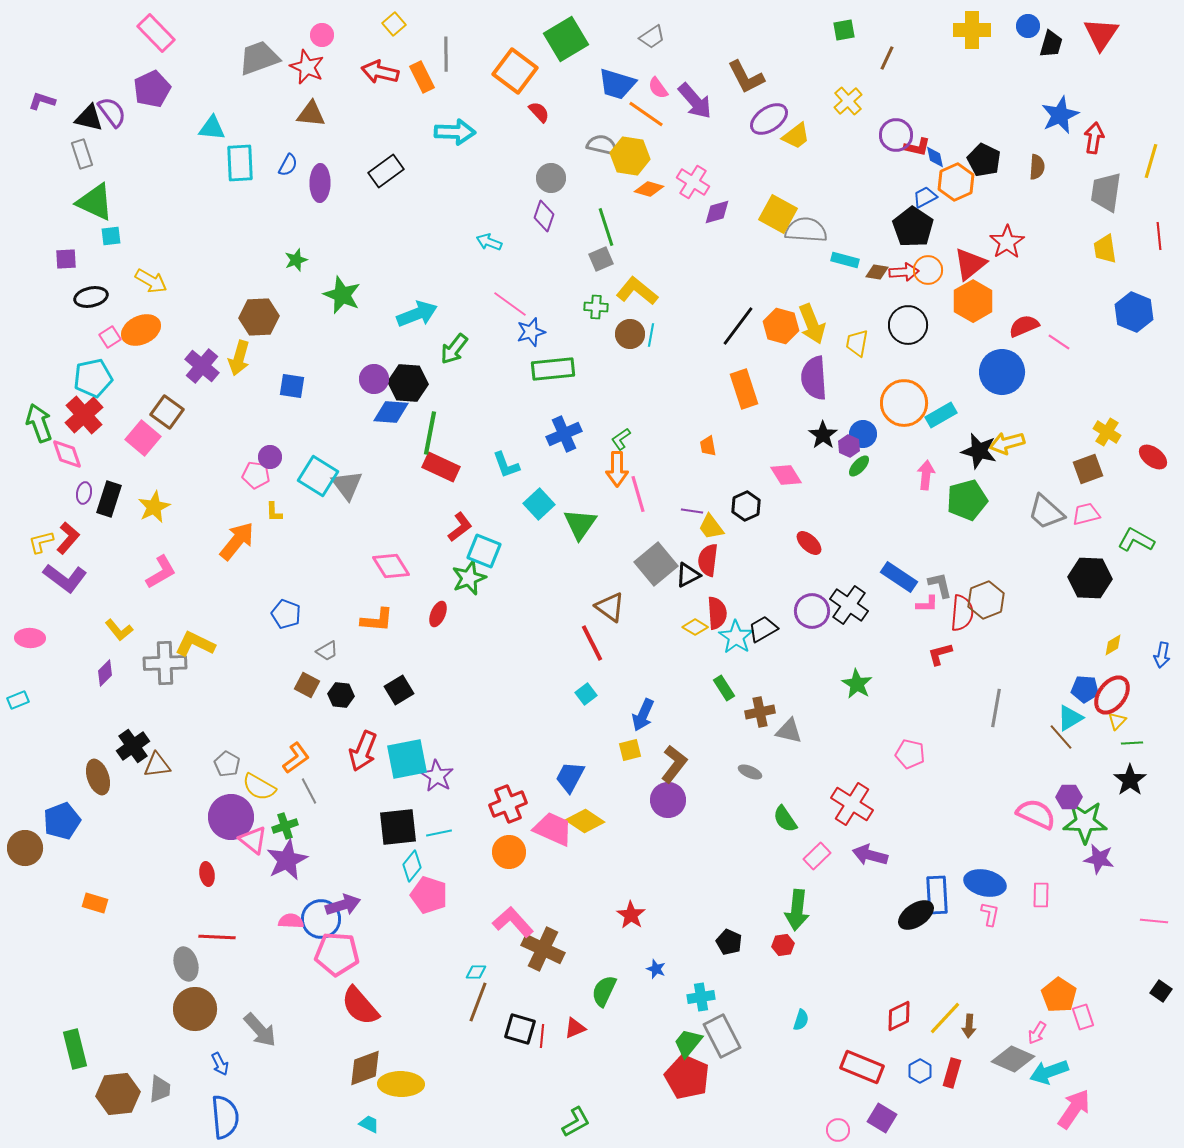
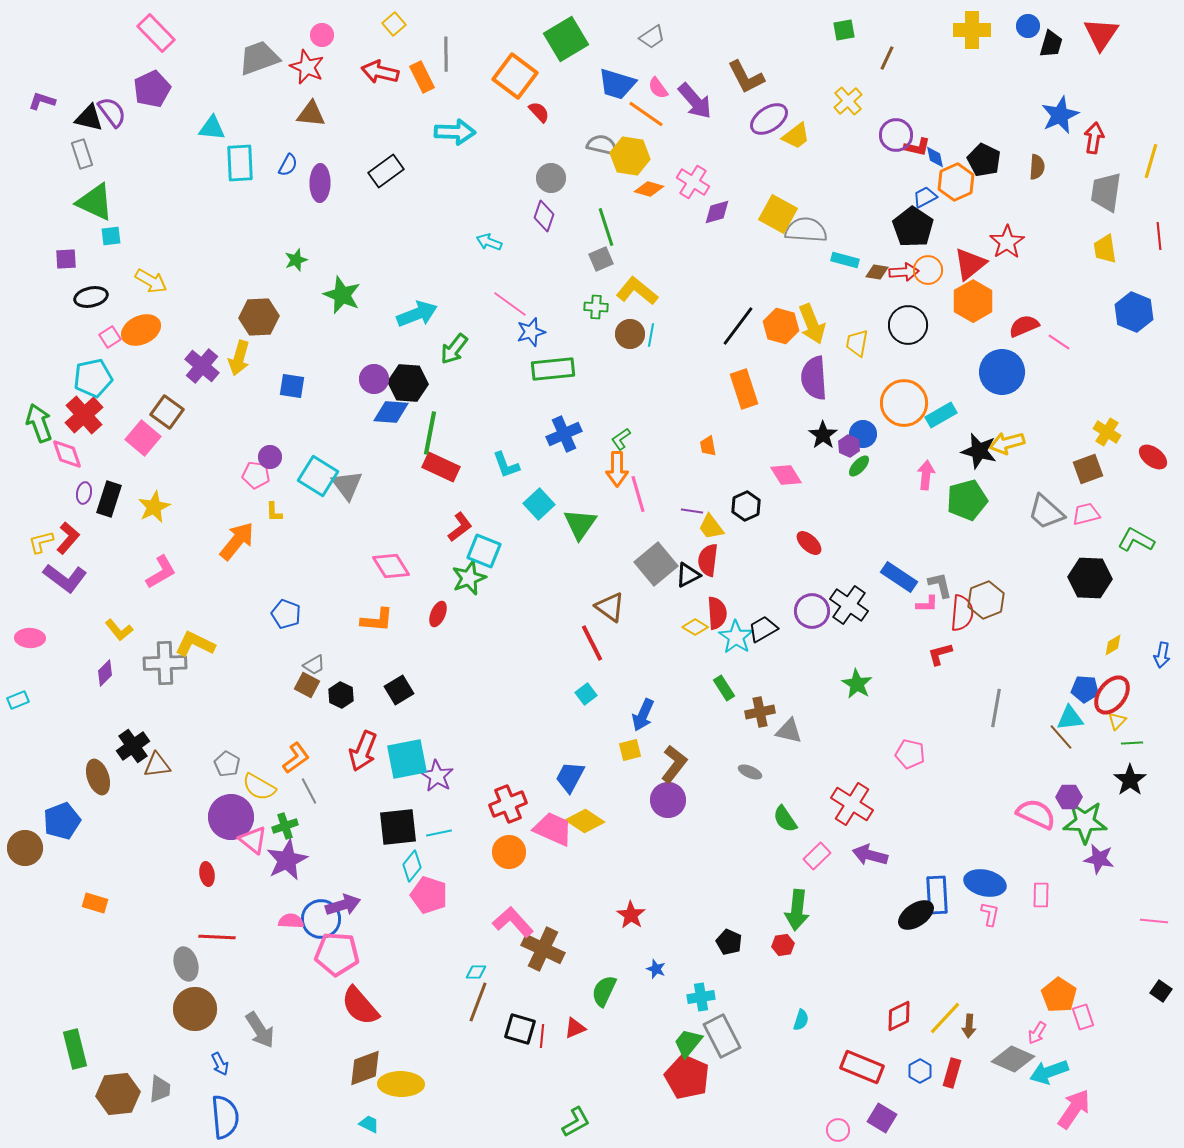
orange square at (515, 71): moved 5 px down
gray trapezoid at (327, 651): moved 13 px left, 14 px down
black hexagon at (341, 695): rotated 20 degrees clockwise
cyan triangle at (1070, 718): rotated 24 degrees clockwise
gray arrow at (260, 1030): rotated 9 degrees clockwise
